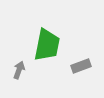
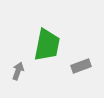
gray arrow: moved 1 px left, 1 px down
